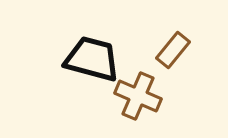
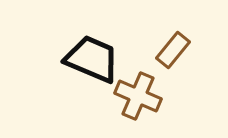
black trapezoid: rotated 8 degrees clockwise
